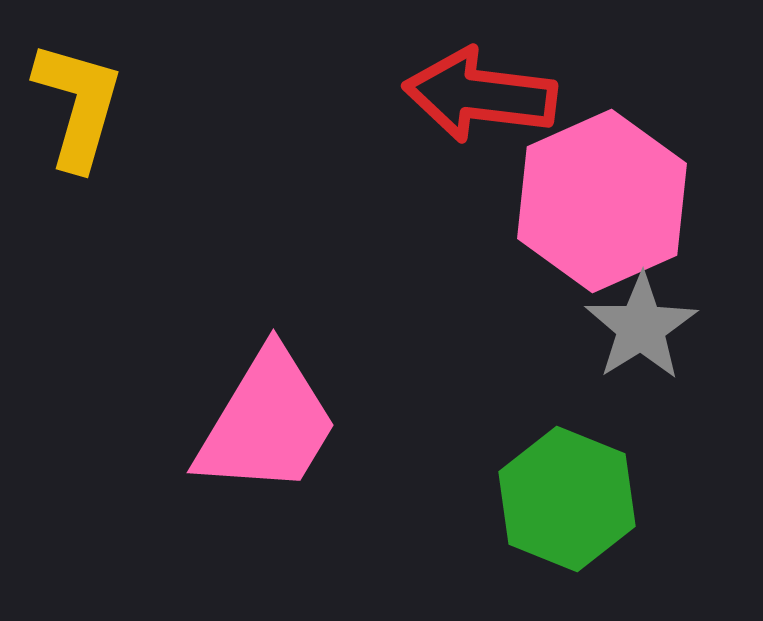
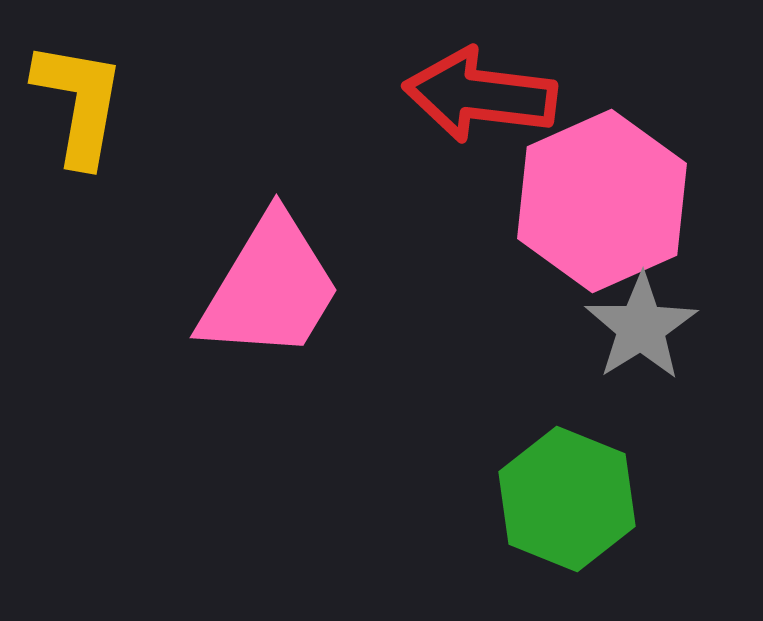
yellow L-shape: moved 1 px right, 2 px up; rotated 6 degrees counterclockwise
pink trapezoid: moved 3 px right, 135 px up
